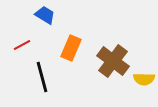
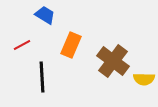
orange rectangle: moved 3 px up
black line: rotated 12 degrees clockwise
